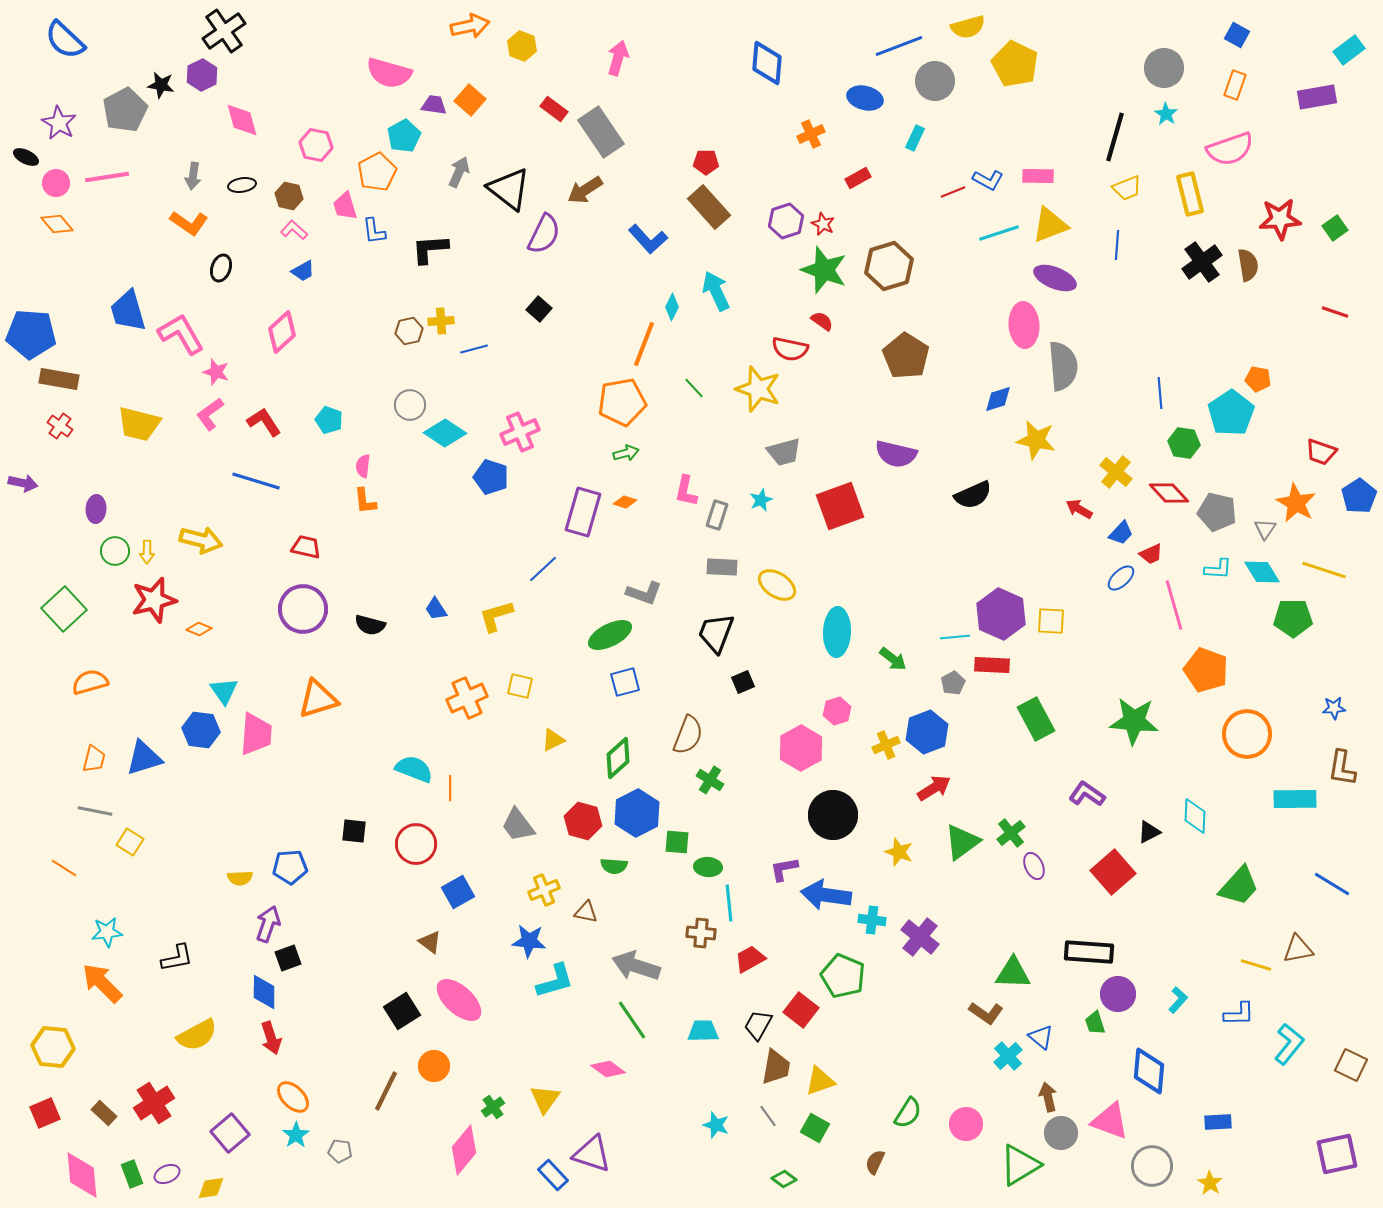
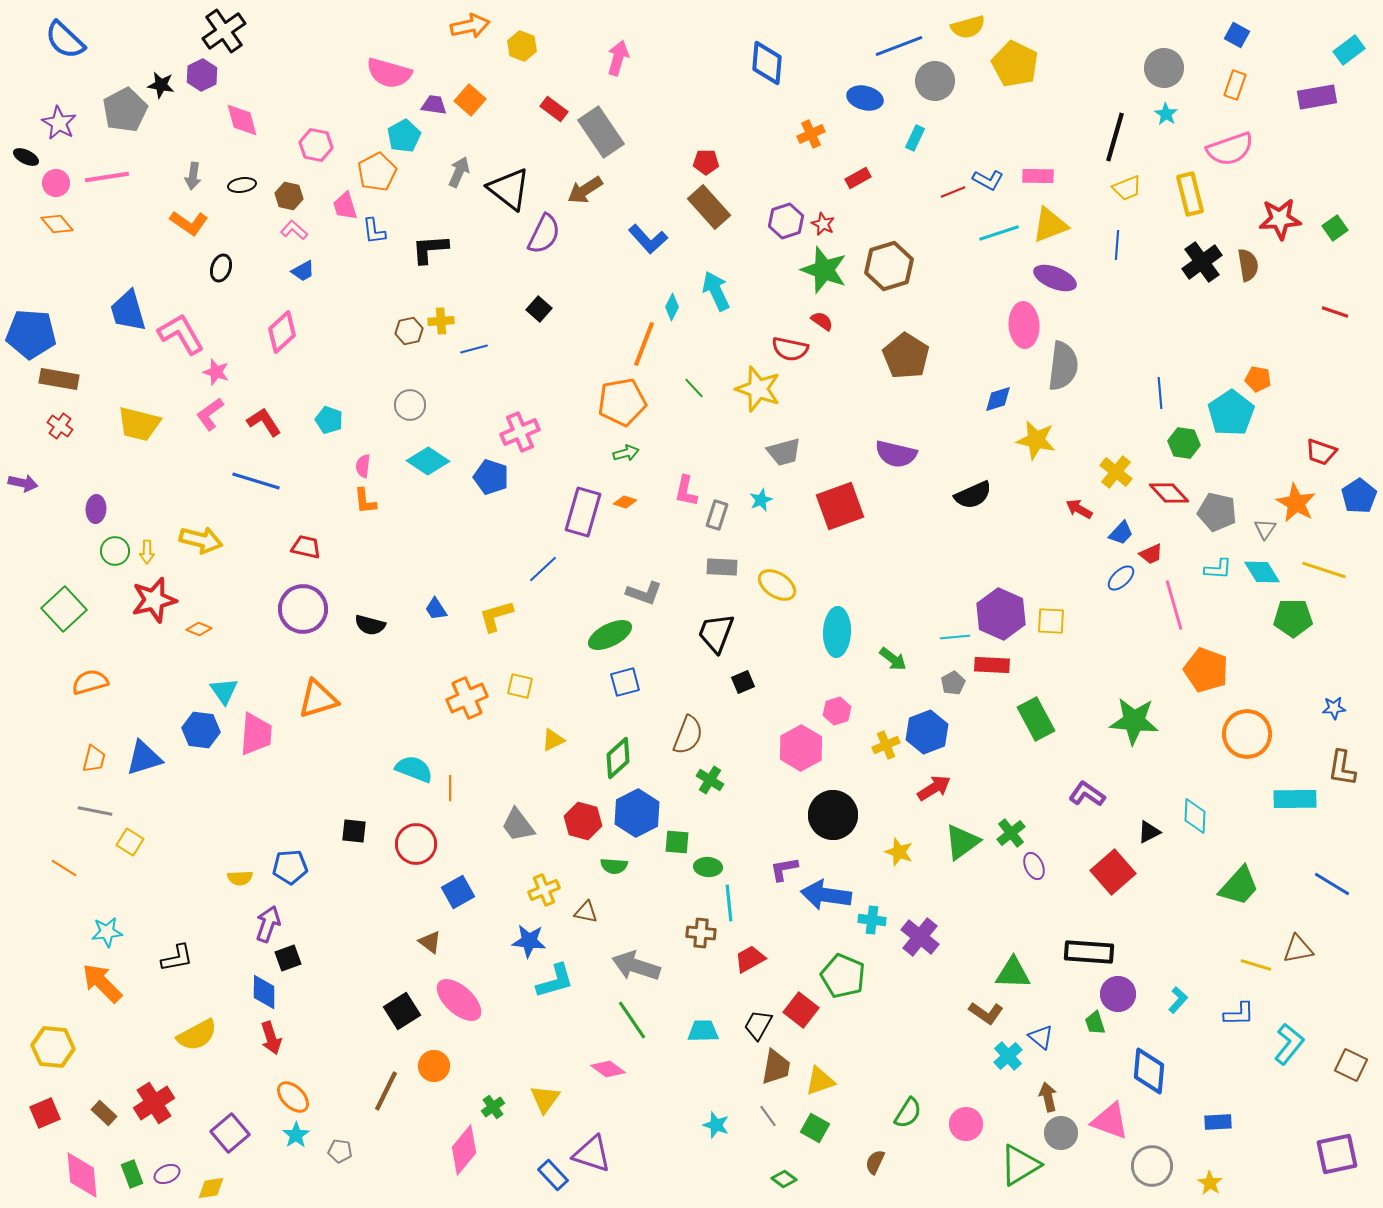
gray semicircle at (1063, 366): rotated 12 degrees clockwise
cyan diamond at (445, 433): moved 17 px left, 28 px down
